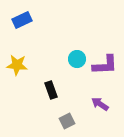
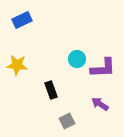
purple L-shape: moved 2 px left, 3 px down
